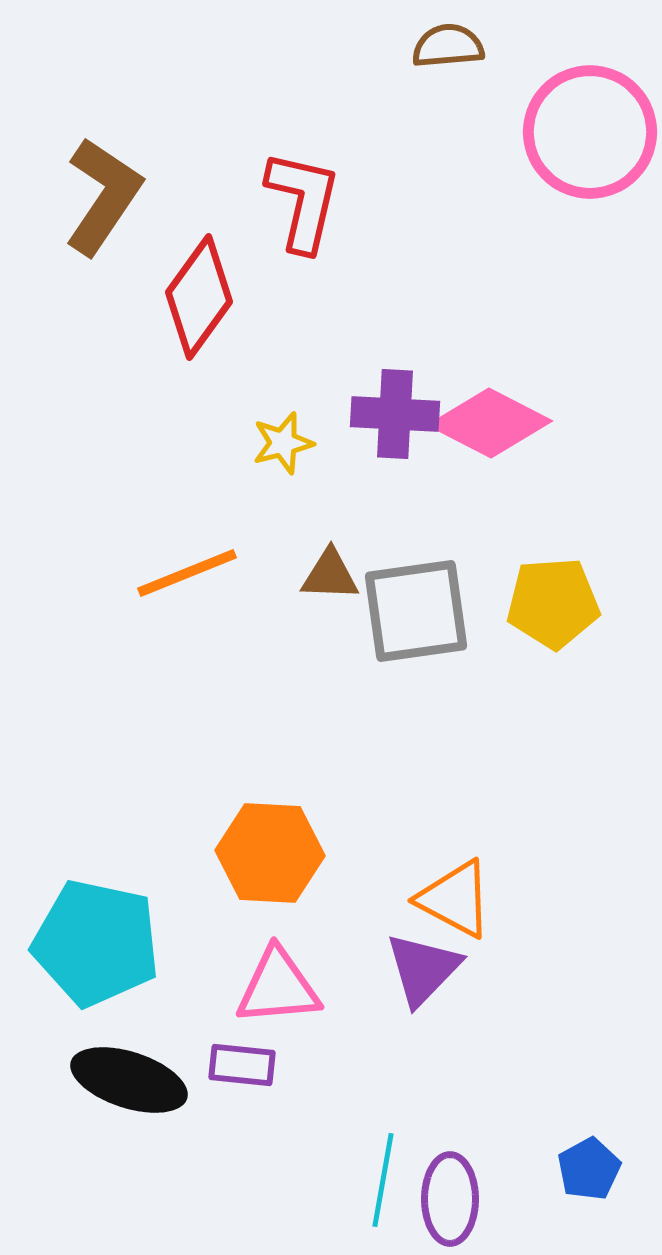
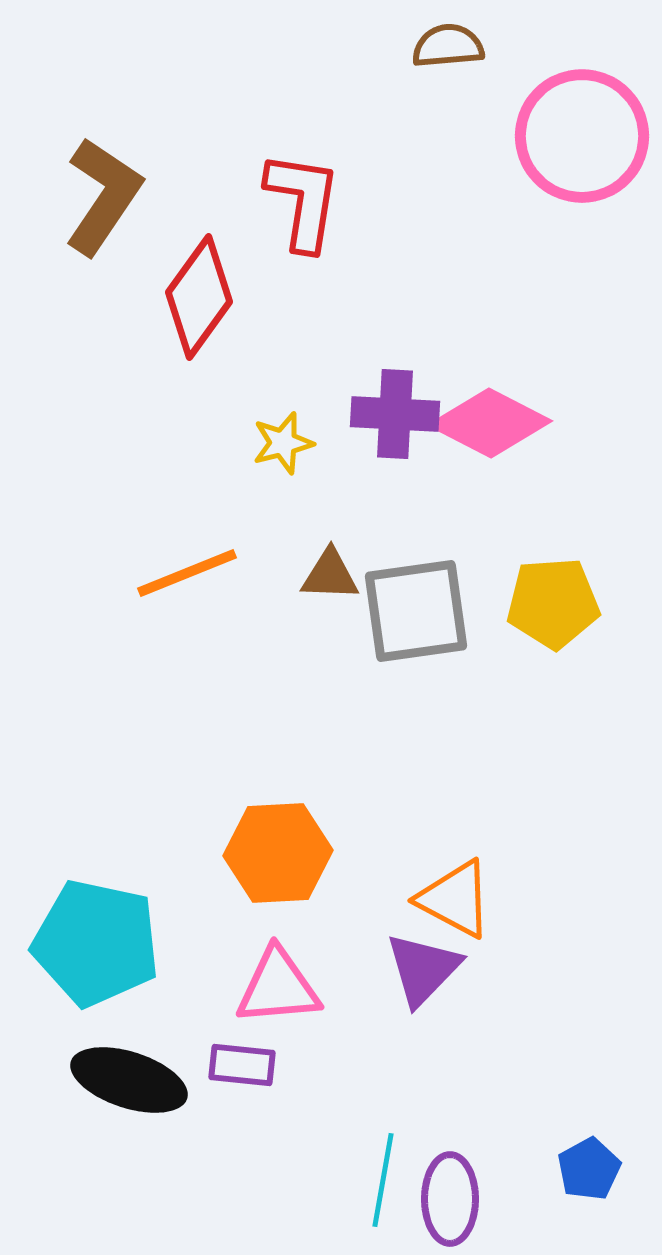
pink circle: moved 8 px left, 4 px down
red L-shape: rotated 4 degrees counterclockwise
orange hexagon: moved 8 px right; rotated 6 degrees counterclockwise
